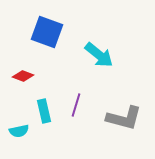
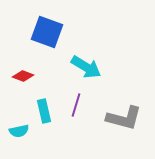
cyan arrow: moved 13 px left, 12 px down; rotated 8 degrees counterclockwise
